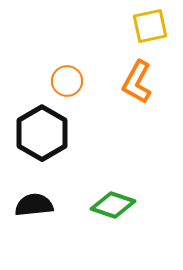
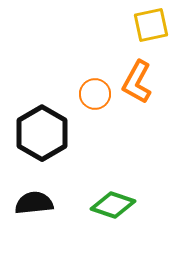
yellow square: moved 1 px right, 1 px up
orange circle: moved 28 px right, 13 px down
black semicircle: moved 2 px up
